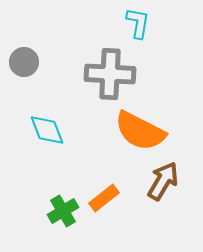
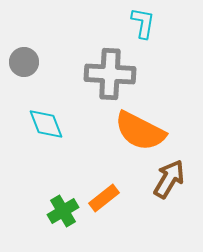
cyan L-shape: moved 5 px right
cyan diamond: moved 1 px left, 6 px up
brown arrow: moved 6 px right, 2 px up
